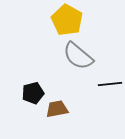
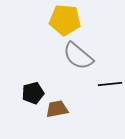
yellow pentagon: moved 2 px left; rotated 24 degrees counterclockwise
